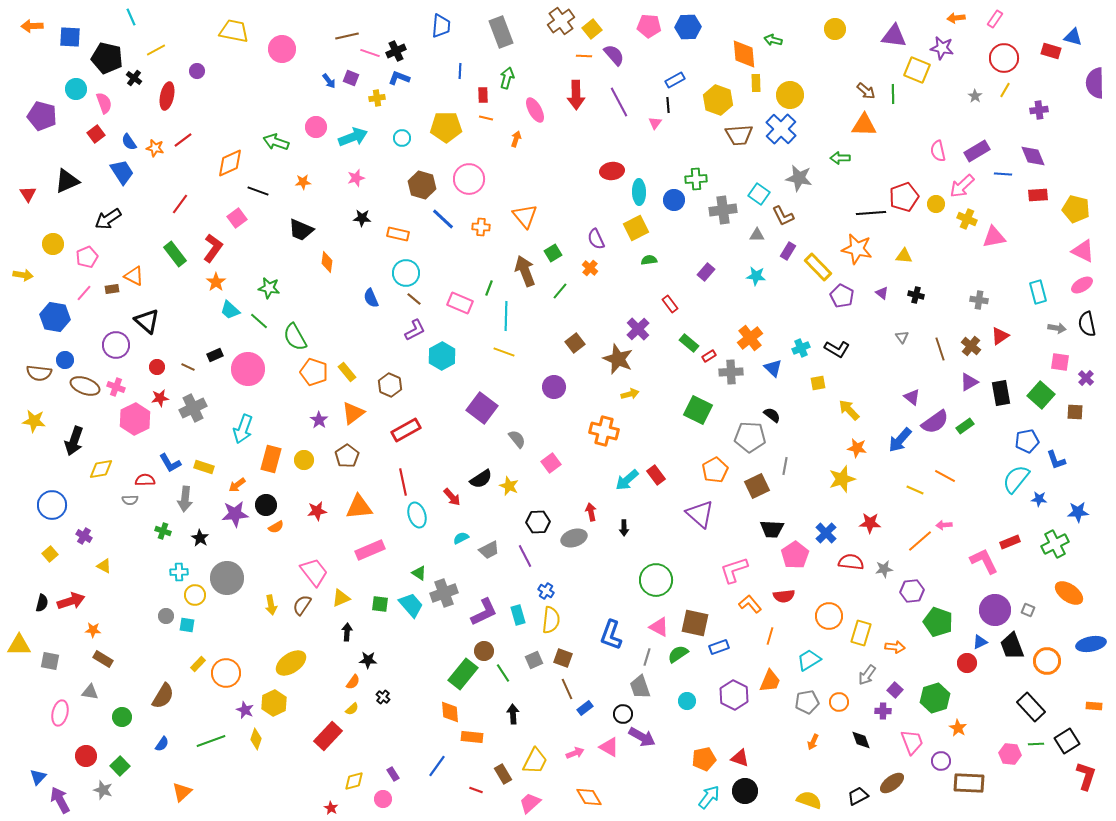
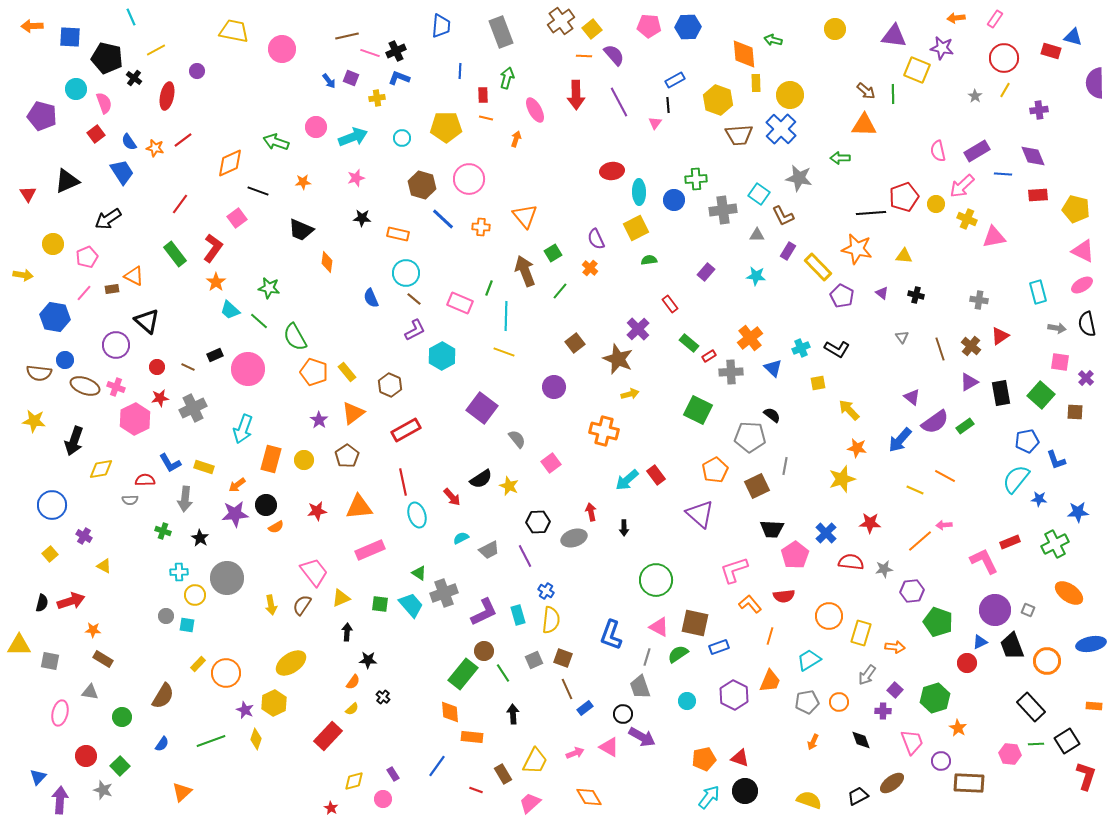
purple arrow at (60, 800): rotated 32 degrees clockwise
